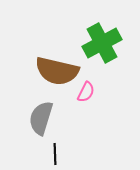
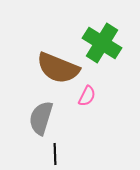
green cross: rotated 30 degrees counterclockwise
brown semicircle: moved 1 px right, 3 px up; rotated 9 degrees clockwise
pink semicircle: moved 1 px right, 4 px down
